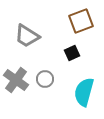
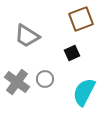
brown square: moved 2 px up
gray cross: moved 1 px right, 2 px down
cyan semicircle: rotated 12 degrees clockwise
